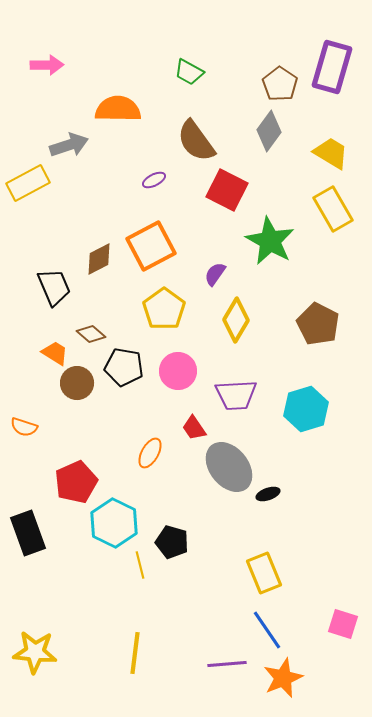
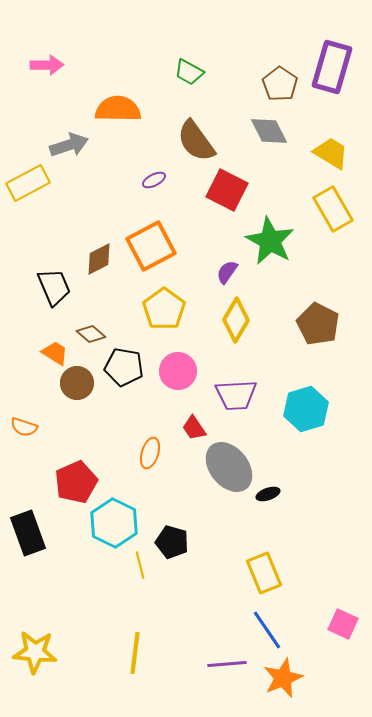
gray diamond at (269, 131): rotated 63 degrees counterclockwise
purple semicircle at (215, 274): moved 12 px right, 2 px up
orange ellipse at (150, 453): rotated 12 degrees counterclockwise
pink square at (343, 624): rotated 8 degrees clockwise
